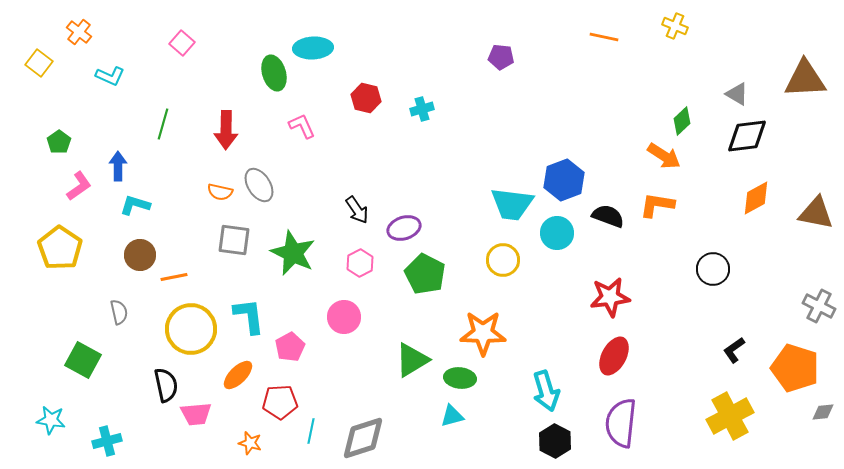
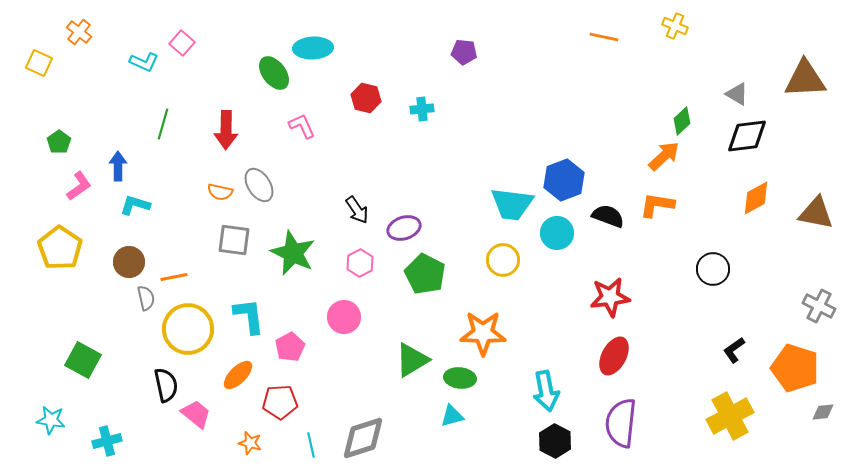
purple pentagon at (501, 57): moved 37 px left, 5 px up
yellow square at (39, 63): rotated 12 degrees counterclockwise
green ellipse at (274, 73): rotated 20 degrees counterclockwise
cyan L-shape at (110, 76): moved 34 px right, 14 px up
cyan cross at (422, 109): rotated 10 degrees clockwise
orange arrow at (664, 156): rotated 76 degrees counterclockwise
brown circle at (140, 255): moved 11 px left, 7 px down
gray semicircle at (119, 312): moved 27 px right, 14 px up
yellow circle at (191, 329): moved 3 px left
cyan arrow at (546, 391): rotated 6 degrees clockwise
pink trapezoid at (196, 414): rotated 136 degrees counterclockwise
cyan line at (311, 431): moved 14 px down; rotated 25 degrees counterclockwise
